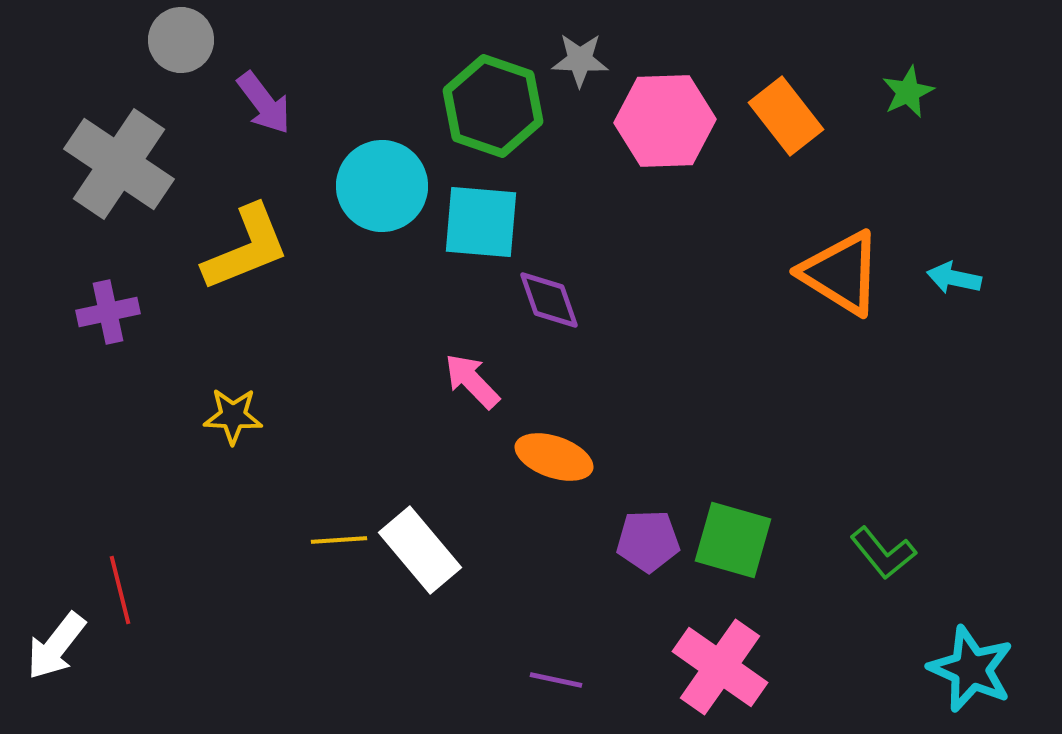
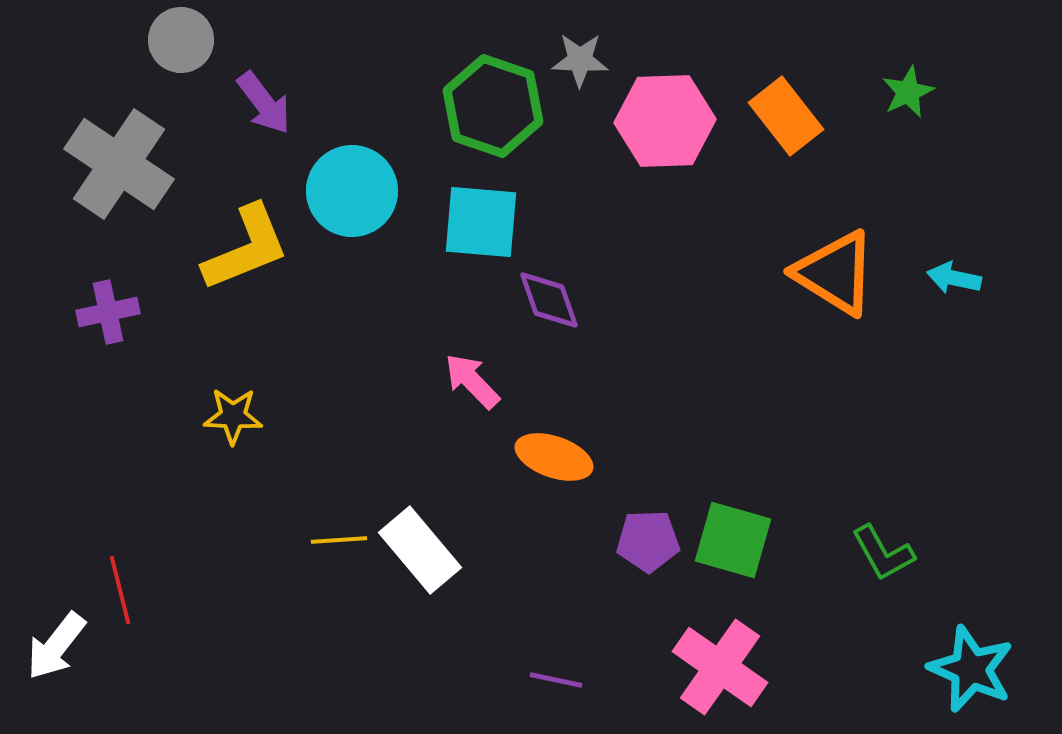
cyan circle: moved 30 px left, 5 px down
orange triangle: moved 6 px left
green L-shape: rotated 10 degrees clockwise
